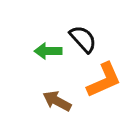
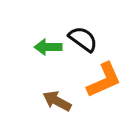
black semicircle: rotated 12 degrees counterclockwise
green arrow: moved 4 px up
